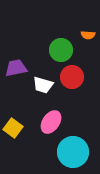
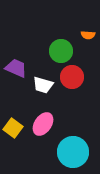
green circle: moved 1 px down
purple trapezoid: rotated 35 degrees clockwise
pink ellipse: moved 8 px left, 2 px down
